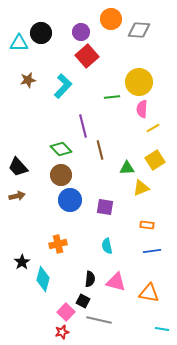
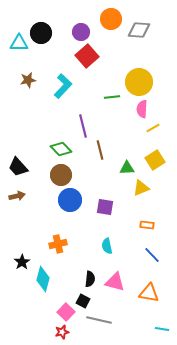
blue line: moved 4 px down; rotated 54 degrees clockwise
pink triangle: moved 1 px left
